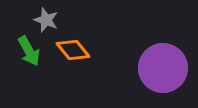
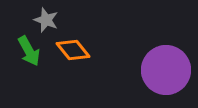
purple circle: moved 3 px right, 2 px down
